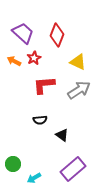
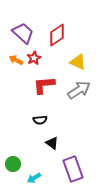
red diamond: rotated 35 degrees clockwise
orange arrow: moved 2 px right, 1 px up
black triangle: moved 10 px left, 8 px down
purple rectangle: rotated 70 degrees counterclockwise
